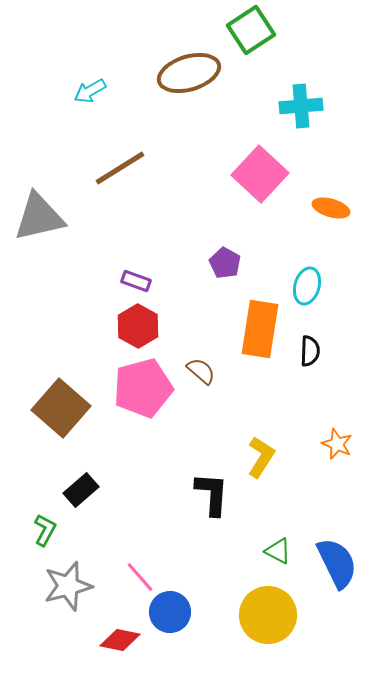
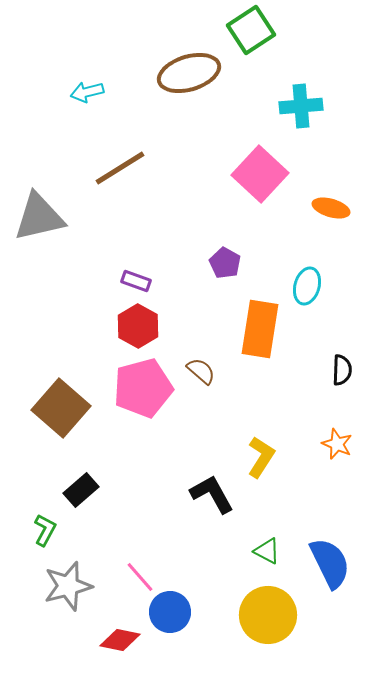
cyan arrow: moved 3 px left, 1 px down; rotated 16 degrees clockwise
black semicircle: moved 32 px right, 19 px down
black L-shape: rotated 33 degrees counterclockwise
green triangle: moved 11 px left
blue semicircle: moved 7 px left
